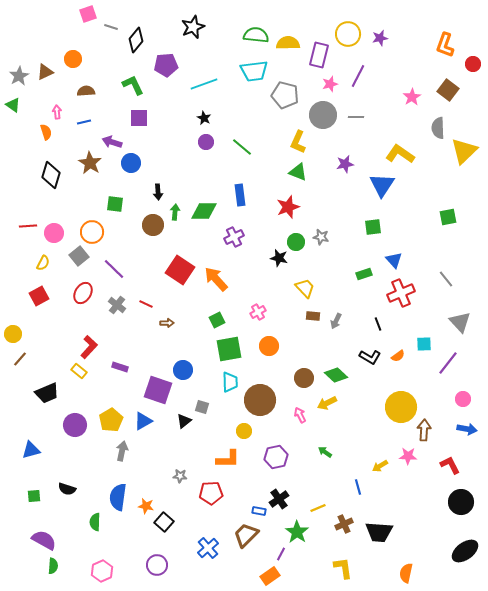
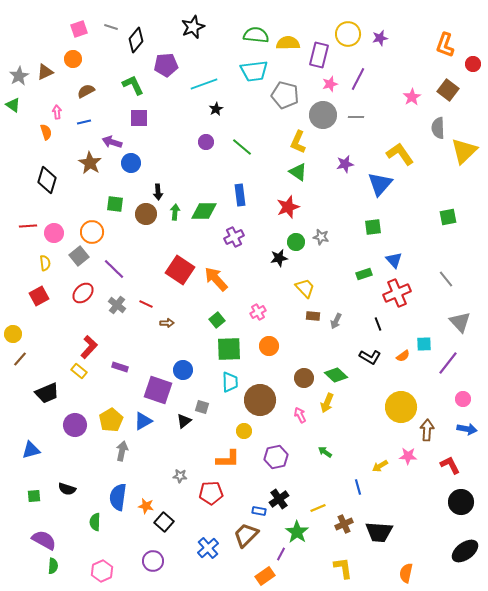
pink square at (88, 14): moved 9 px left, 15 px down
purple line at (358, 76): moved 3 px down
brown semicircle at (86, 91): rotated 24 degrees counterclockwise
black star at (204, 118): moved 12 px right, 9 px up; rotated 16 degrees clockwise
yellow L-shape at (400, 154): rotated 20 degrees clockwise
green triangle at (298, 172): rotated 12 degrees clockwise
black diamond at (51, 175): moved 4 px left, 5 px down
blue triangle at (382, 185): moved 2 px left, 1 px up; rotated 8 degrees clockwise
brown circle at (153, 225): moved 7 px left, 11 px up
black star at (279, 258): rotated 24 degrees counterclockwise
yellow semicircle at (43, 263): moved 2 px right; rotated 35 degrees counterclockwise
red ellipse at (83, 293): rotated 15 degrees clockwise
red cross at (401, 293): moved 4 px left
green square at (217, 320): rotated 14 degrees counterclockwise
green square at (229, 349): rotated 8 degrees clockwise
orange semicircle at (398, 356): moved 5 px right
yellow arrow at (327, 403): rotated 42 degrees counterclockwise
brown arrow at (424, 430): moved 3 px right
purple circle at (157, 565): moved 4 px left, 4 px up
orange rectangle at (270, 576): moved 5 px left
